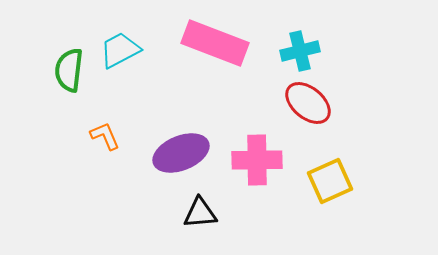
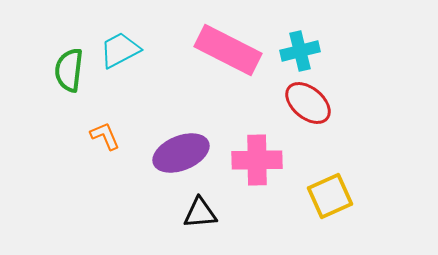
pink rectangle: moved 13 px right, 7 px down; rotated 6 degrees clockwise
yellow square: moved 15 px down
